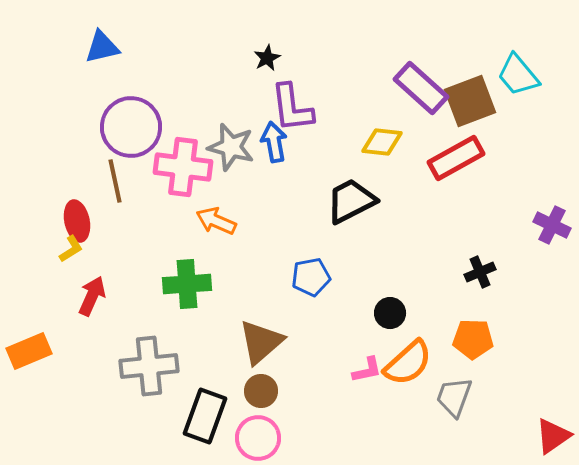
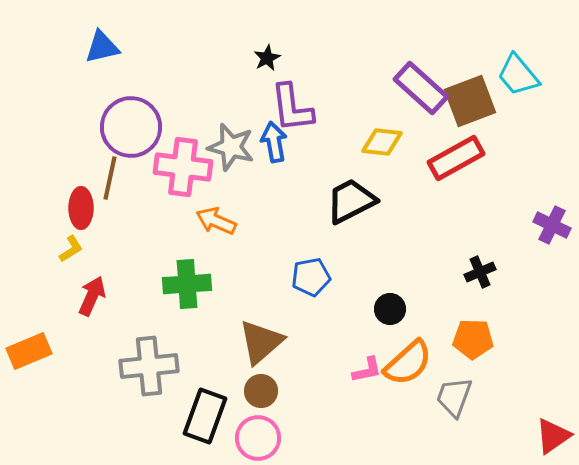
brown line: moved 5 px left, 3 px up; rotated 24 degrees clockwise
red ellipse: moved 4 px right, 13 px up; rotated 12 degrees clockwise
black circle: moved 4 px up
